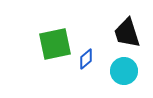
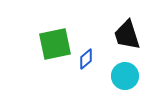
black trapezoid: moved 2 px down
cyan circle: moved 1 px right, 5 px down
